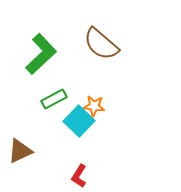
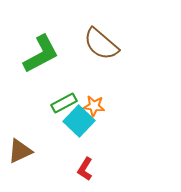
green L-shape: rotated 15 degrees clockwise
green rectangle: moved 10 px right, 4 px down
red L-shape: moved 6 px right, 7 px up
